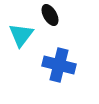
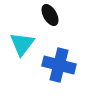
cyan triangle: moved 1 px right, 9 px down
